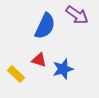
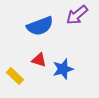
purple arrow: rotated 105 degrees clockwise
blue semicircle: moved 5 px left; rotated 44 degrees clockwise
yellow rectangle: moved 1 px left, 2 px down
